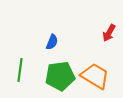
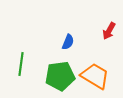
red arrow: moved 2 px up
blue semicircle: moved 16 px right
green line: moved 1 px right, 6 px up
